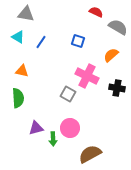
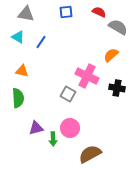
red semicircle: moved 3 px right
blue square: moved 12 px left, 29 px up; rotated 24 degrees counterclockwise
